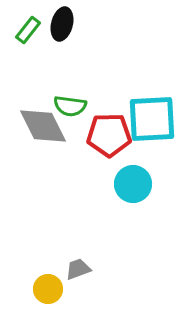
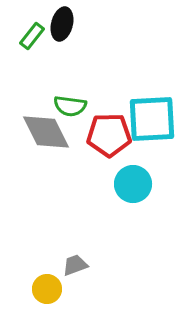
green rectangle: moved 4 px right, 6 px down
gray diamond: moved 3 px right, 6 px down
gray trapezoid: moved 3 px left, 4 px up
yellow circle: moved 1 px left
